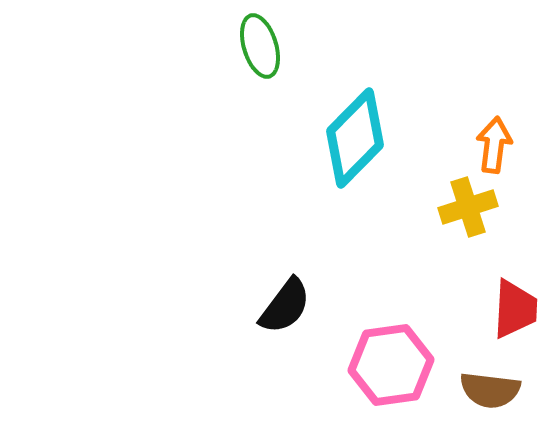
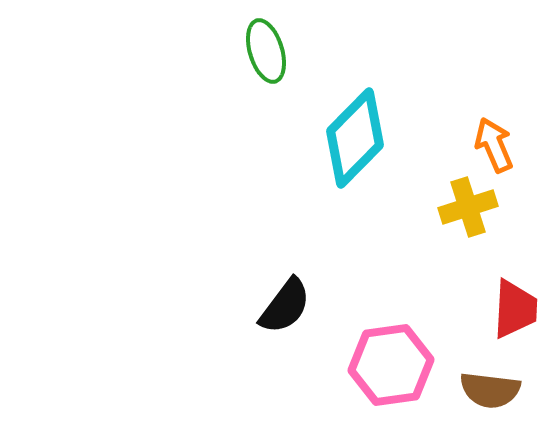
green ellipse: moved 6 px right, 5 px down
orange arrow: rotated 30 degrees counterclockwise
